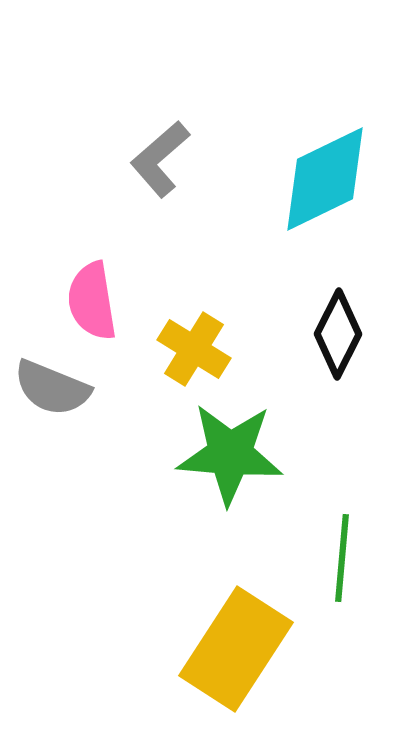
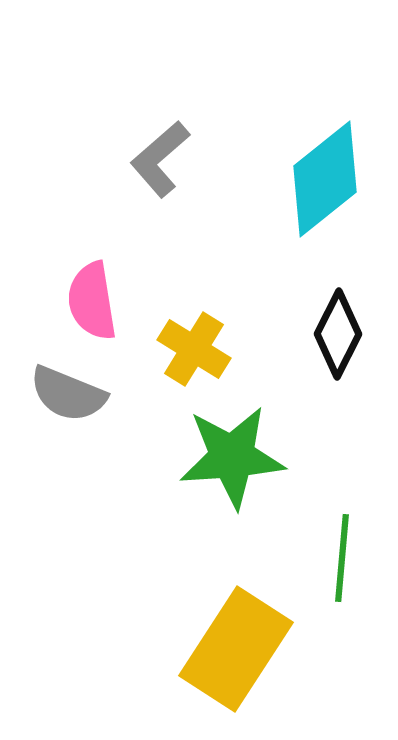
cyan diamond: rotated 13 degrees counterclockwise
gray semicircle: moved 16 px right, 6 px down
green star: moved 2 px right, 3 px down; rotated 9 degrees counterclockwise
